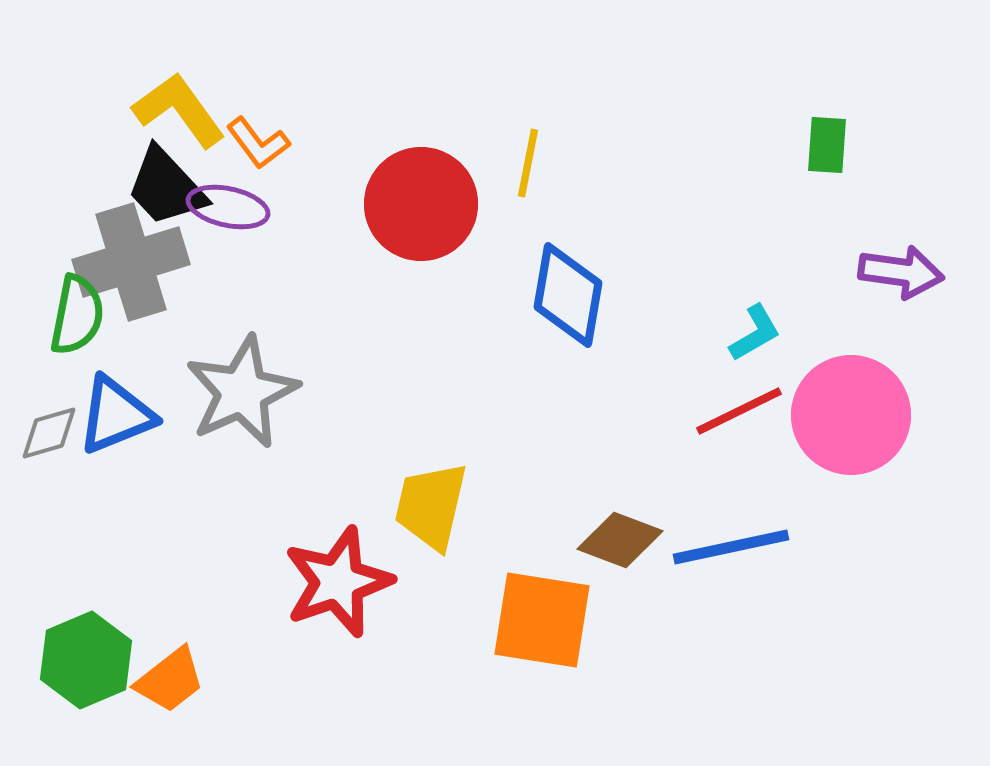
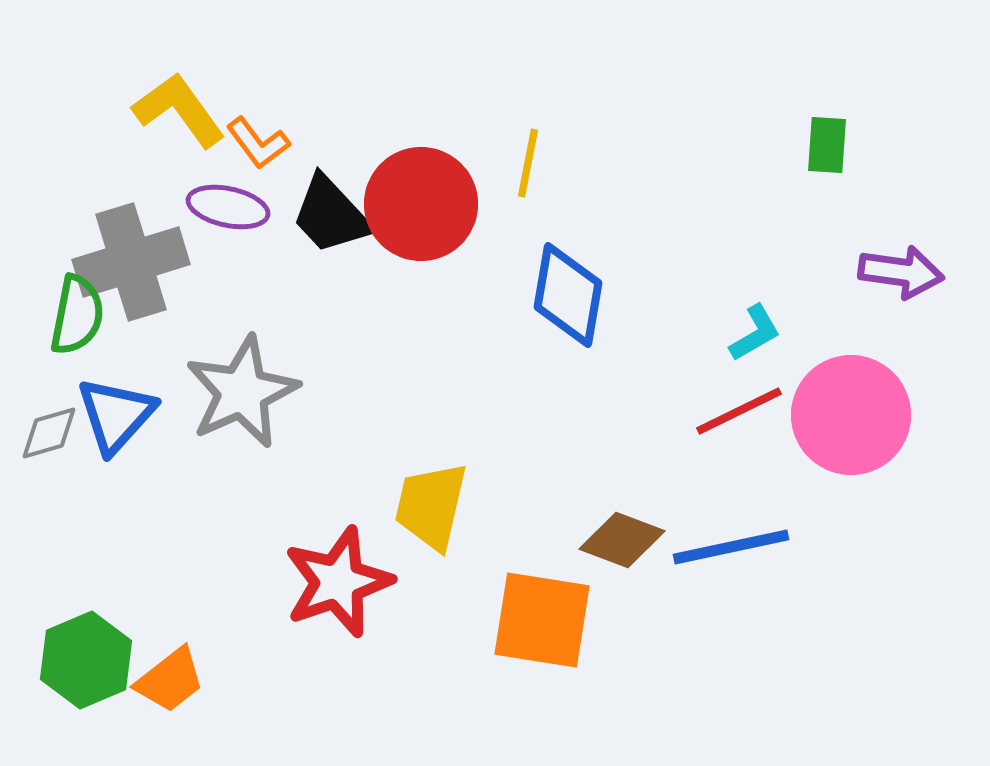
black trapezoid: moved 165 px right, 28 px down
blue triangle: rotated 26 degrees counterclockwise
brown diamond: moved 2 px right
